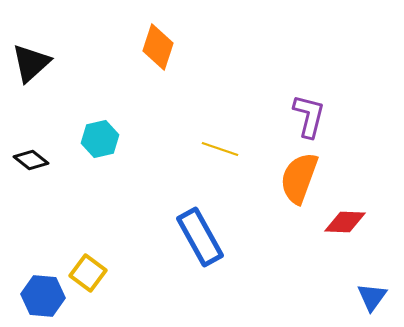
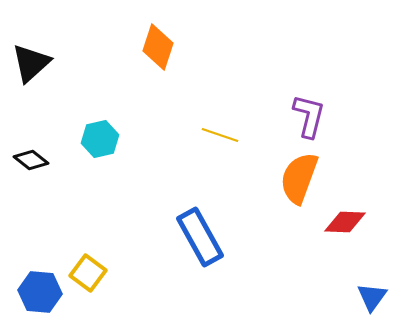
yellow line: moved 14 px up
blue hexagon: moved 3 px left, 4 px up
